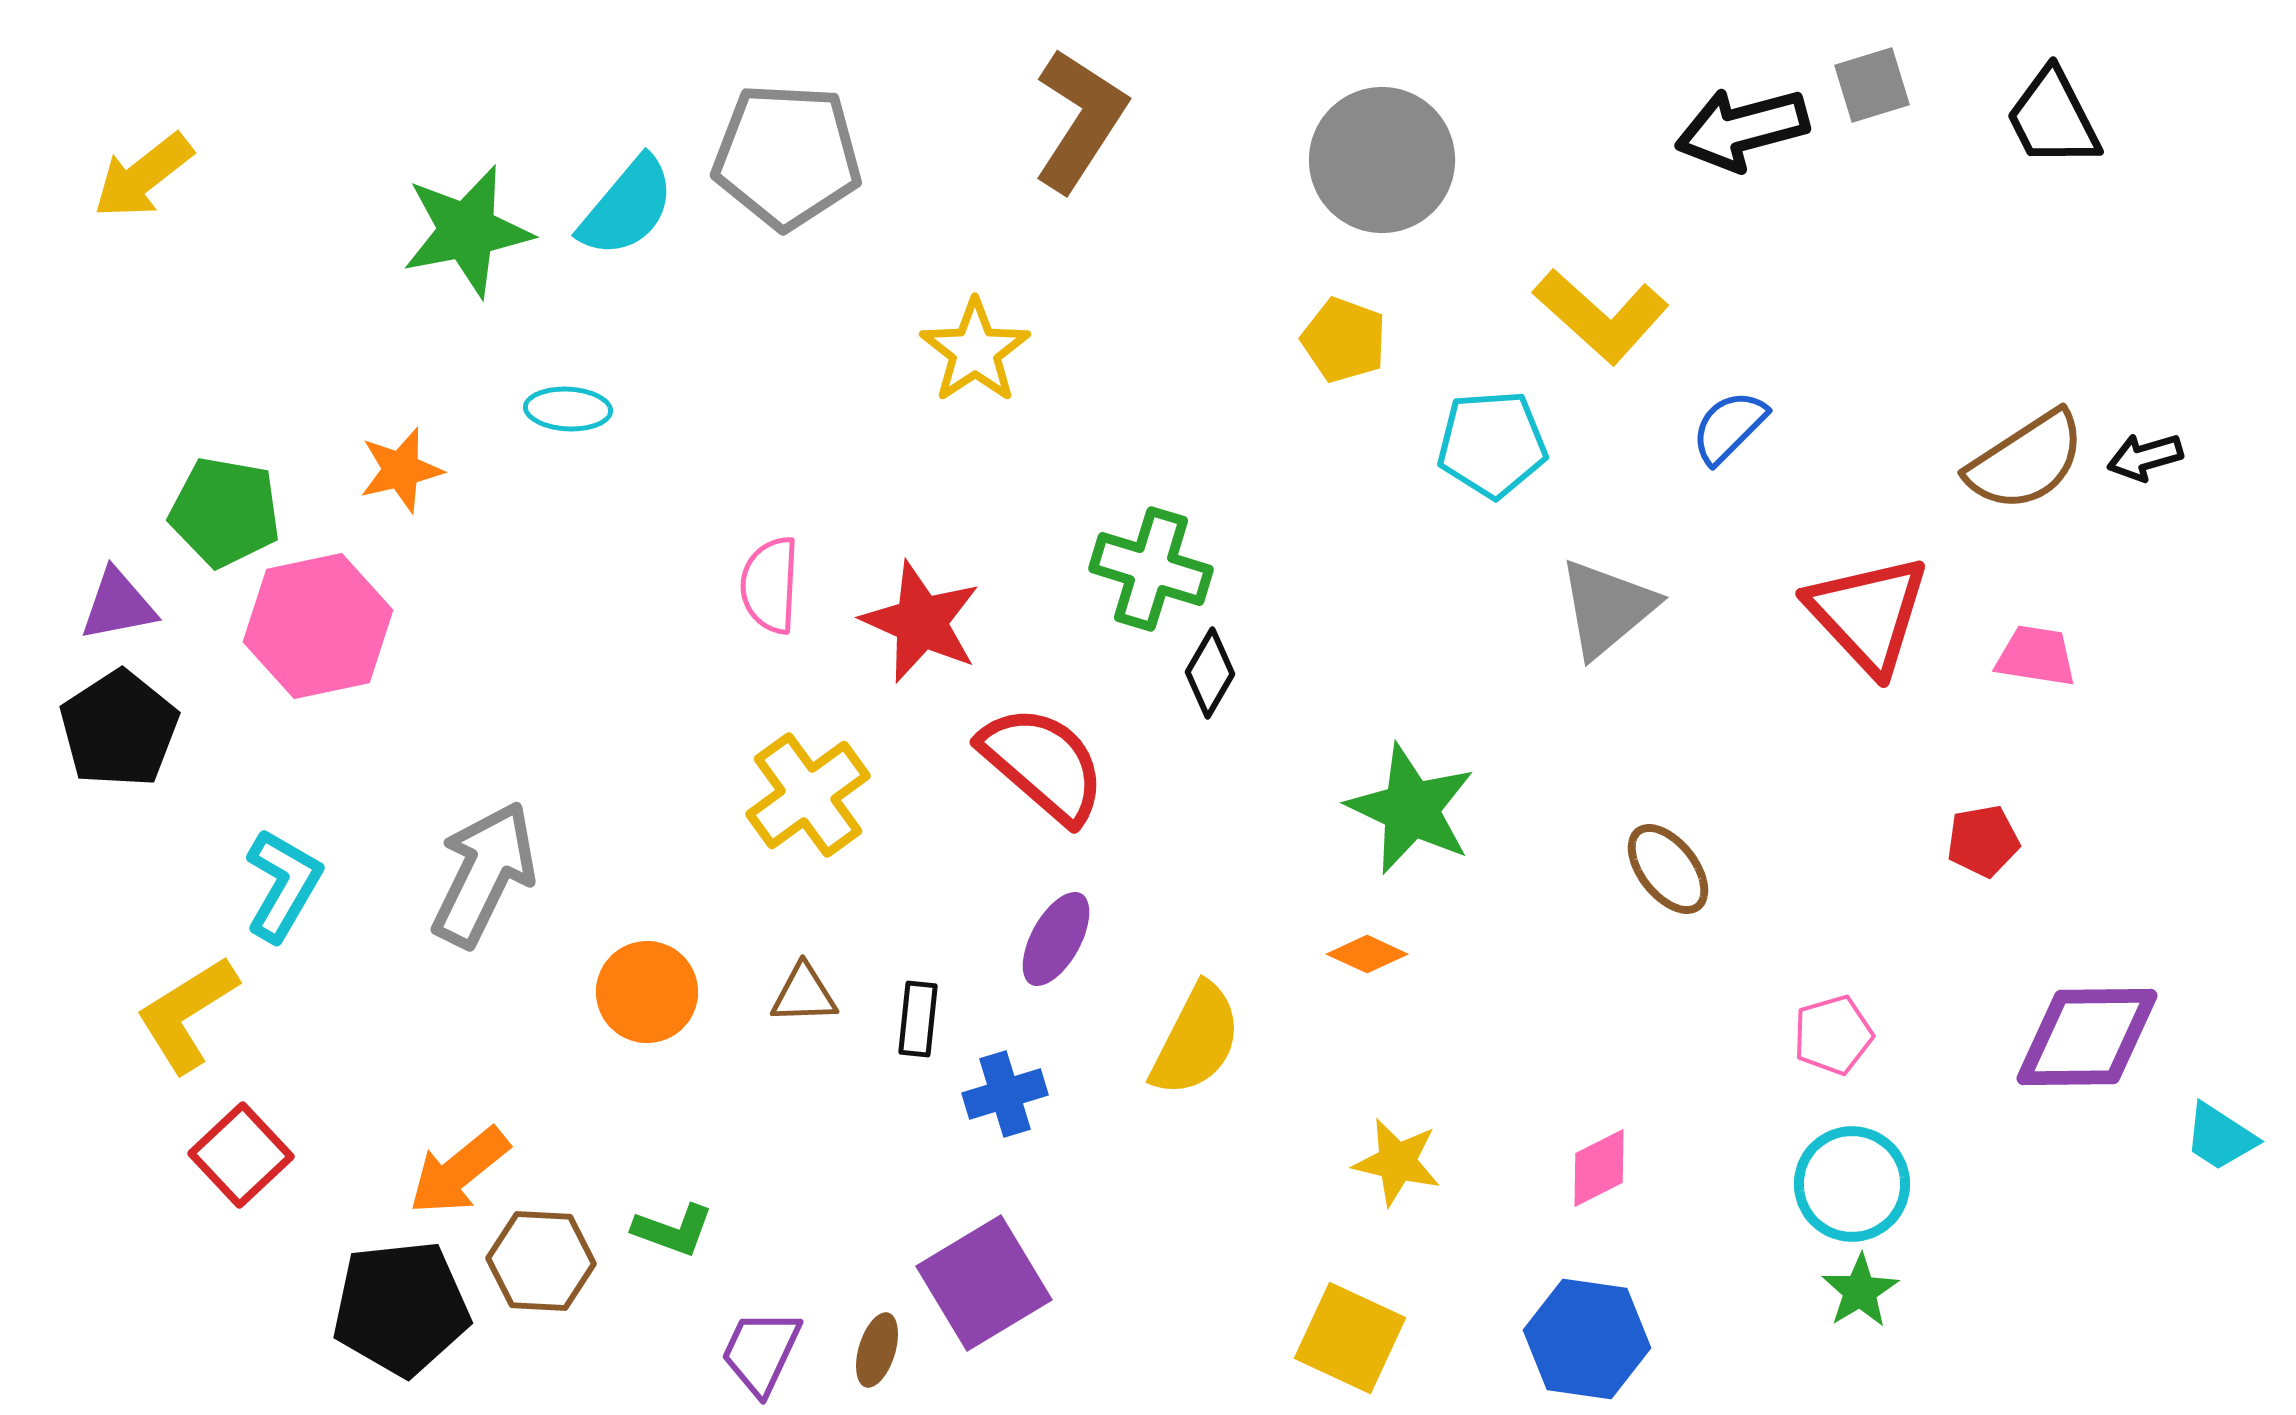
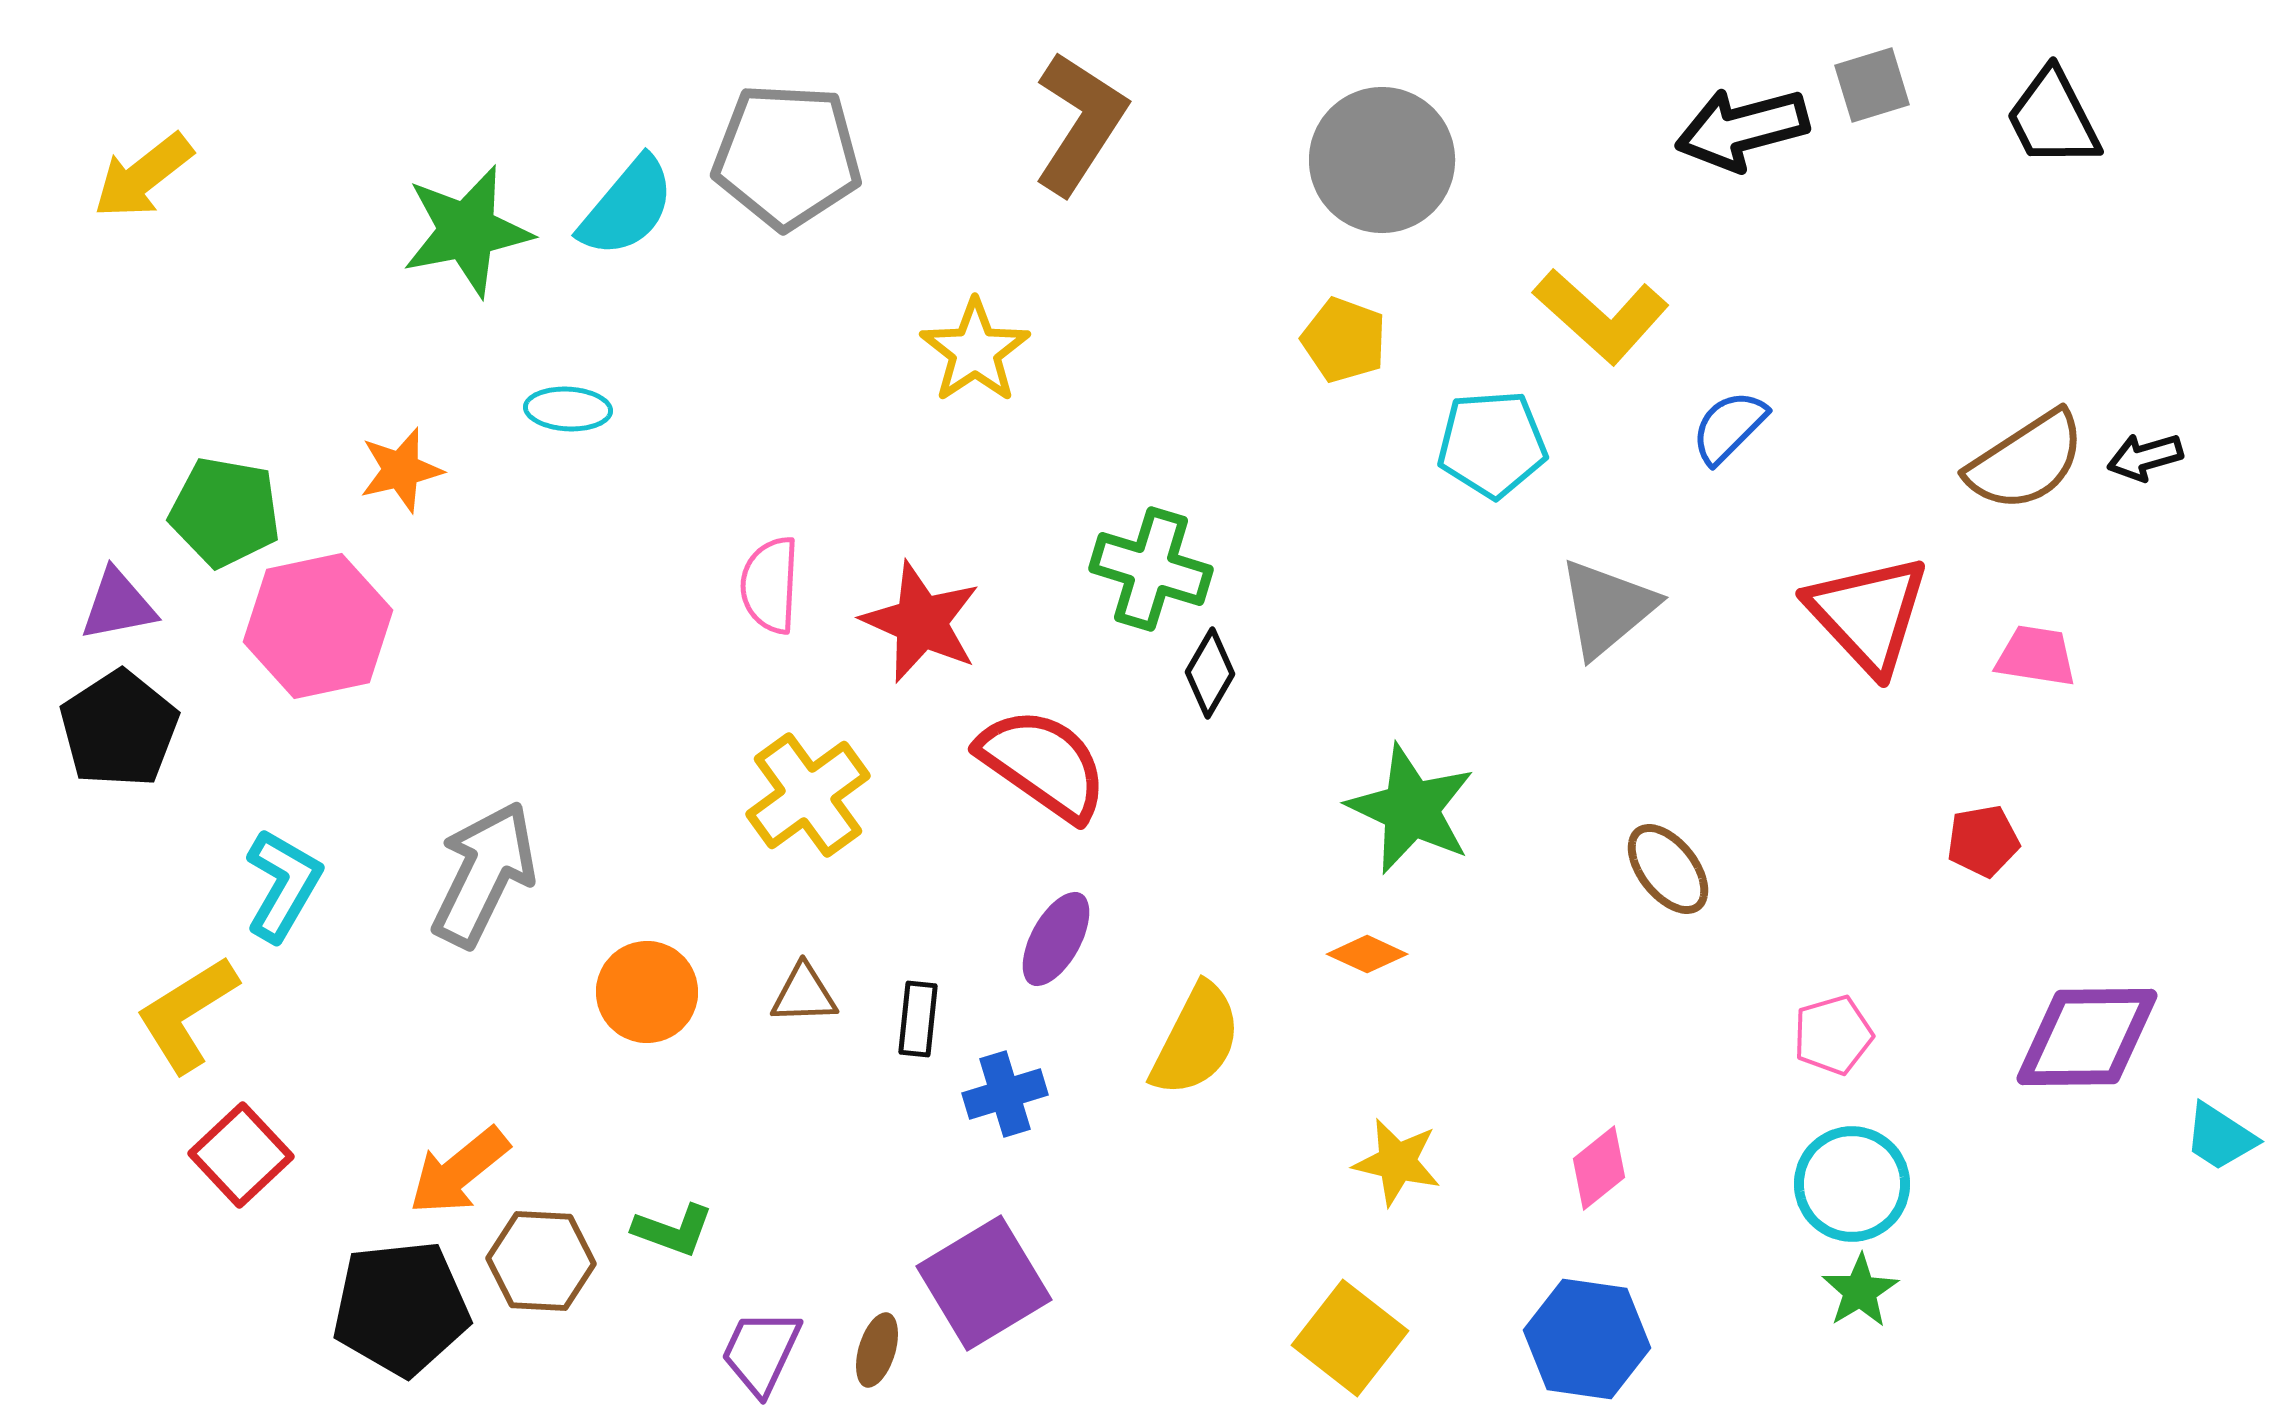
brown L-shape at (1080, 120): moved 3 px down
red semicircle at (1043, 764): rotated 6 degrees counterclockwise
pink diamond at (1599, 1168): rotated 12 degrees counterclockwise
yellow square at (1350, 1338): rotated 13 degrees clockwise
